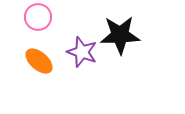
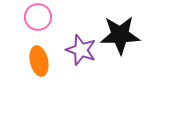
purple star: moved 1 px left, 2 px up
orange ellipse: rotated 36 degrees clockwise
